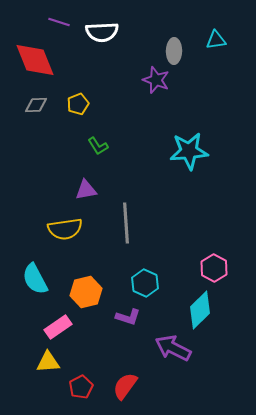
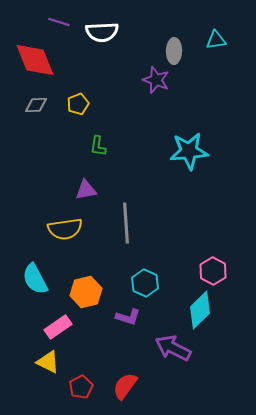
green L-shape: rotated 40 degrees clockwise
pink hexagon: moved 1 px left, 3 px down
yellow triangle: rotated 30 degrees clockwise
